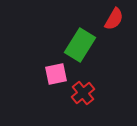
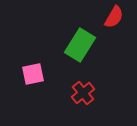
red semicircle: moved 2 px up
pink square: moved 23 px left
